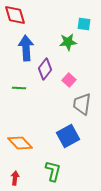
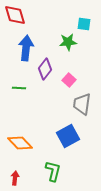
blue arrow: rotated 10 degrees clockwise
